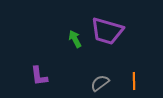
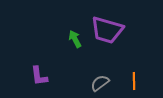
purple trapezoid: moved 1 px up
